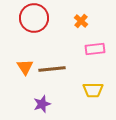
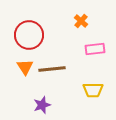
red circle: moved 5 px left, 17 px down
purple star: moved 1 px down
